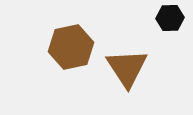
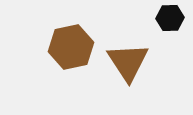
brown triangle: moved 1 px right, 6 px up
